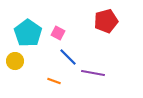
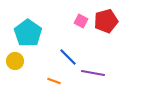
pink square: moved 23 px right, 12 px up
